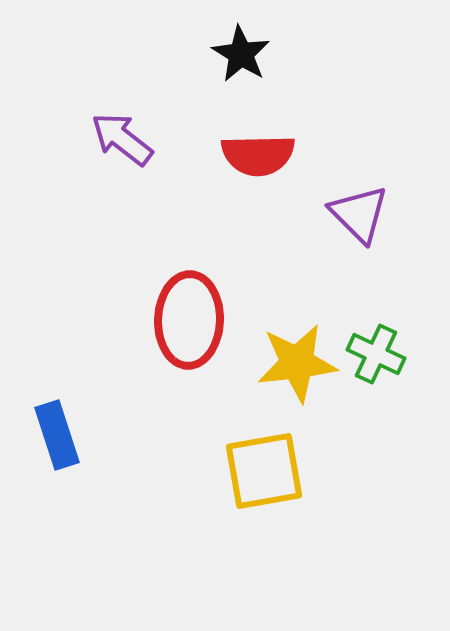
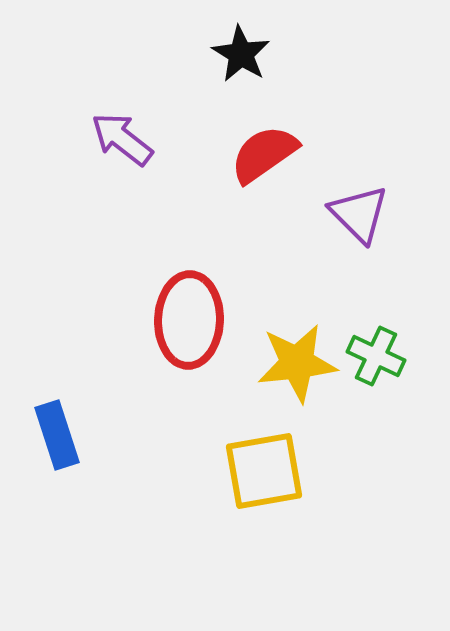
red semicircle: moved 6 px right, 1 px up; rotated 146 degrees clockwise
green cross: moved 2 px down
